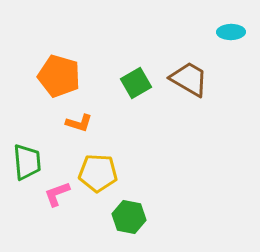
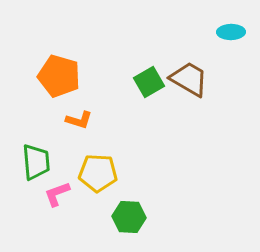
green square: moved 13 px right, 1 px up
orange L-shape: moved 3 px up
green trapezoid: moved 9 px right
green hexagon: rotated 8 degrees counterclockwise
